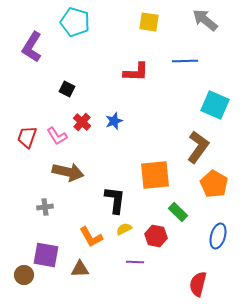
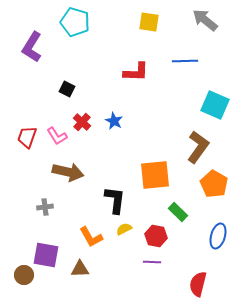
blue star: rotated 24 degrees counterclockwise
purple line: moved 17 px right
